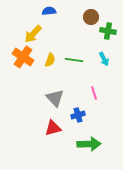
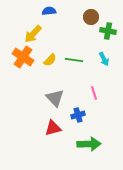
yellow semicircle: rotated 24 degrees clockwise
